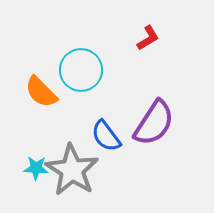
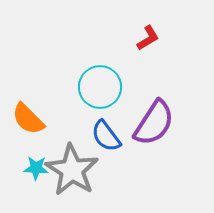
cyan circle: moved 19 px right, 17 px down
orange semicircle: moved 13 px left, 27 px down
